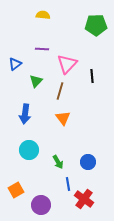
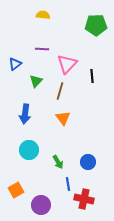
red cross: rotated 24 degrees counterclockwise
